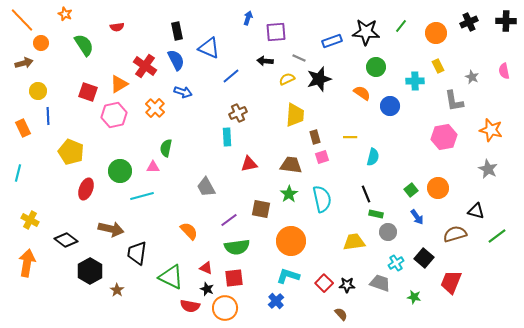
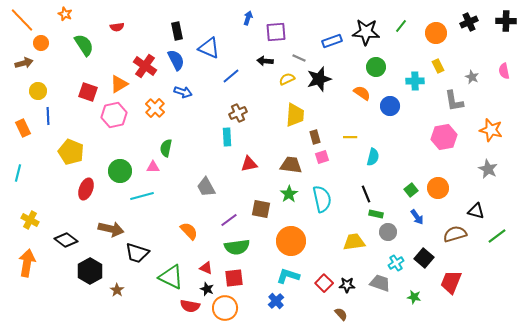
black trapezoid at (137, 253): rotated 80 degrees counterclockwise
